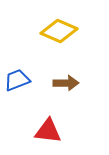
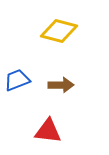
yellow diamond: rotated 9 degrees counterclockwise
brown arrow: moved 5 px left, 2 px down
